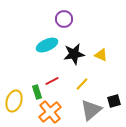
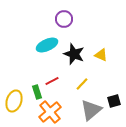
black star: rotated 30 degrees clockwise
